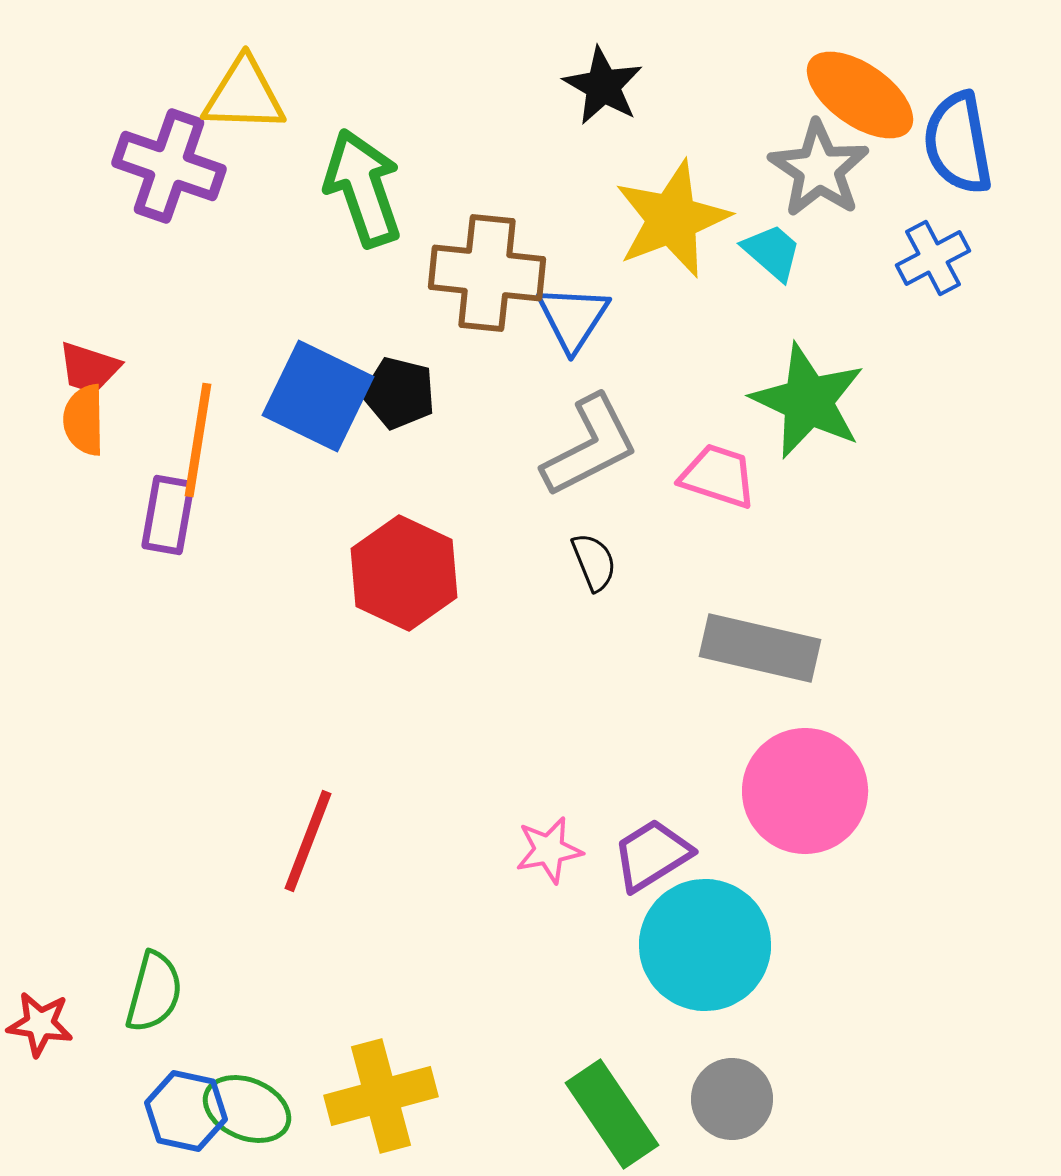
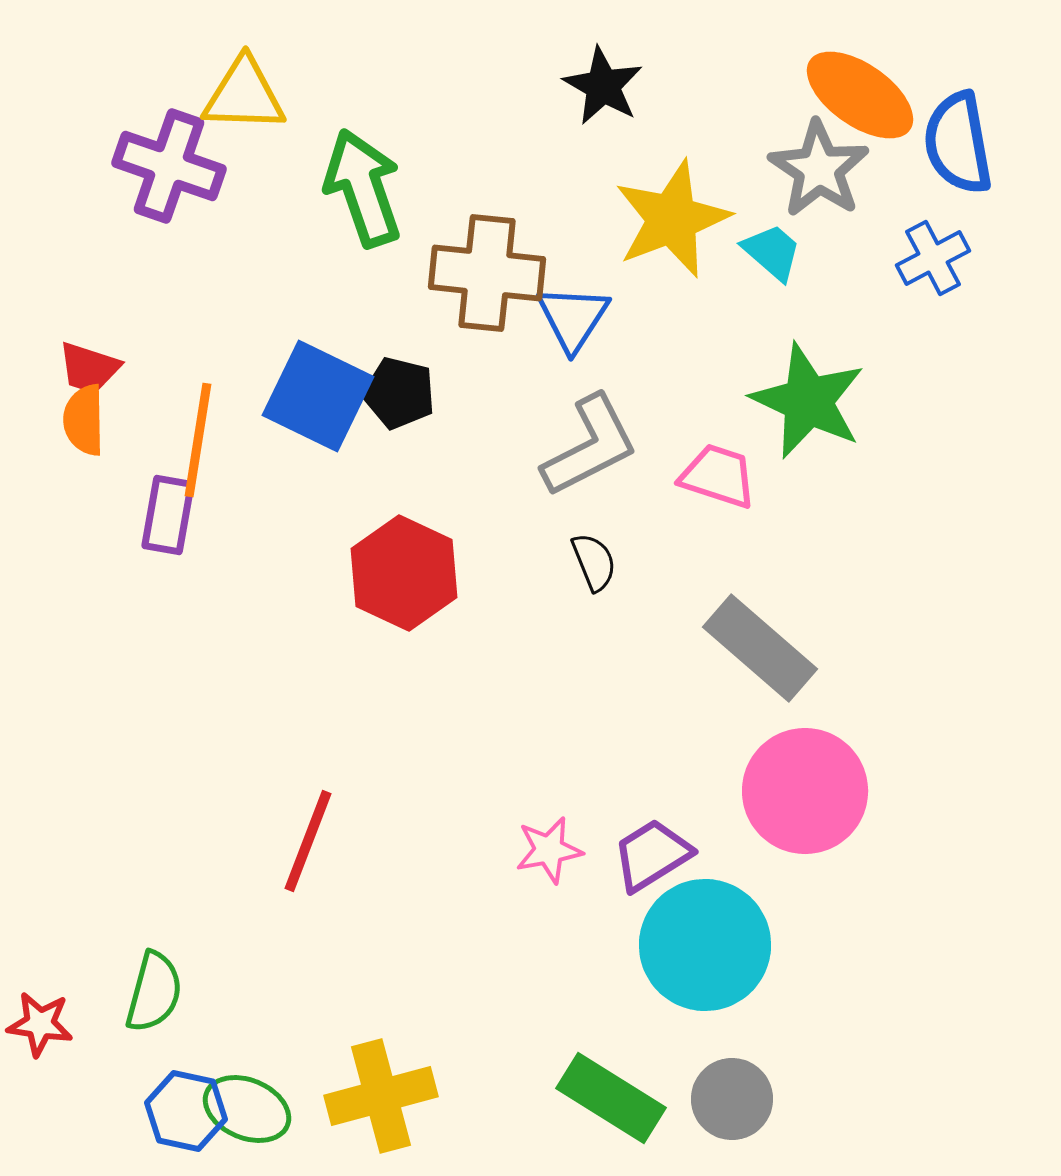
gray rectangle: rotated 28 degrees clockwise
green rectangle: moved 1 px left, 16 px up; rotated 24 degrees counterclockwise
